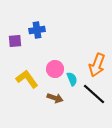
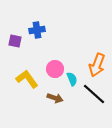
purple square: rotated 16 degrees clockwise
